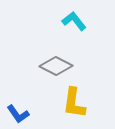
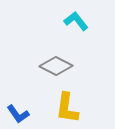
cyan L-shape: moved 2 px right
yellow L-shape: moved 7 px left, 5 px down
